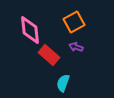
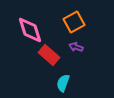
pink diamond: rotated 12 degrees counterclockwise
